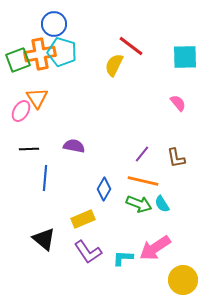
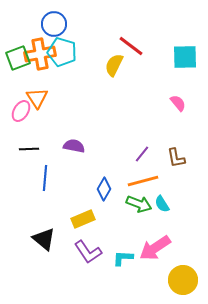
green square: moved 2 px up
orange line: rotated 28 degrees counterclockwise
